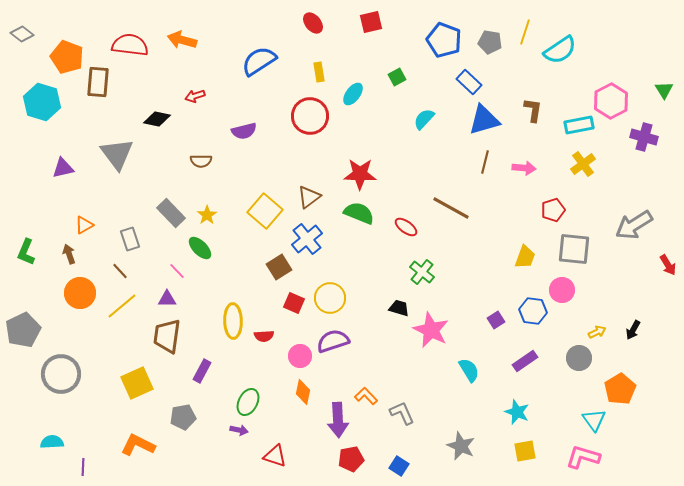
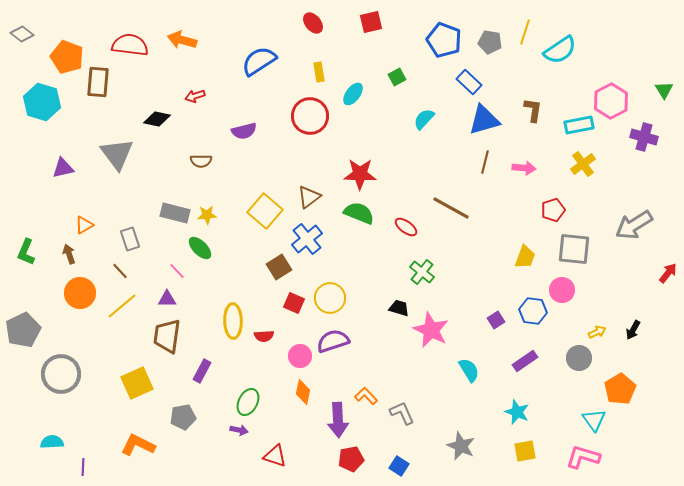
gray rectangle at (171, 213): moved 4 px right; rotated 32 degrees counterclockwise
yellow star at (207, 215): rotated 30 degrees clockwise
red arrow at (668, 265): moved 8 px down; rotated 110 degrees counterclockwise
